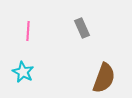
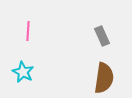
gray rectangle: moved 20 px right, 8 px down
brown semicircle: rotated 12 degrees counterclockwise
